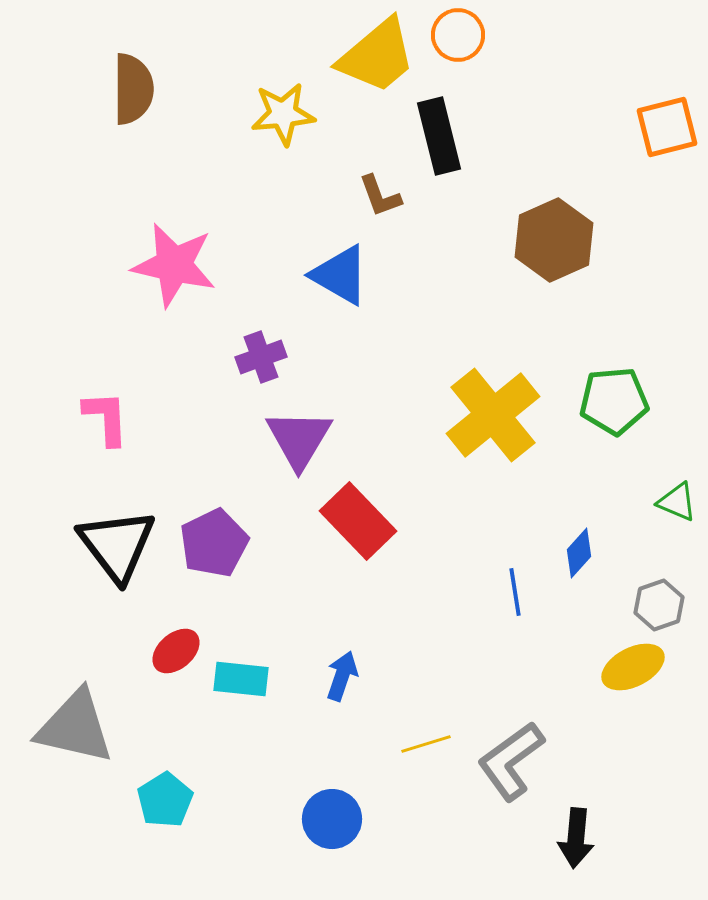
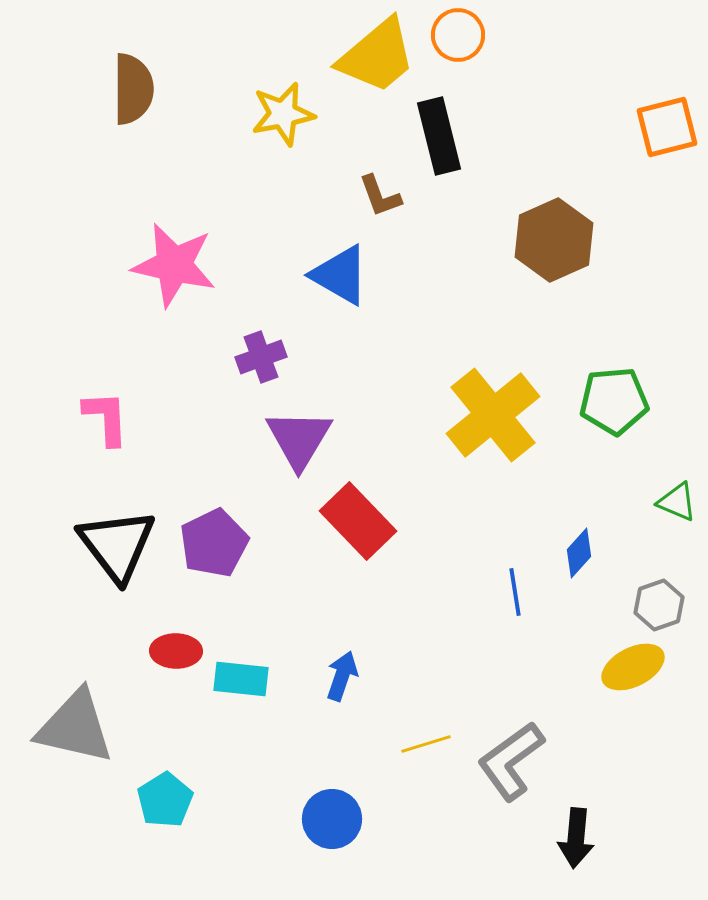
yellow star: rotated 6 degrees counterclockwise
red ellipse: rotated 42 degrees clockwise
